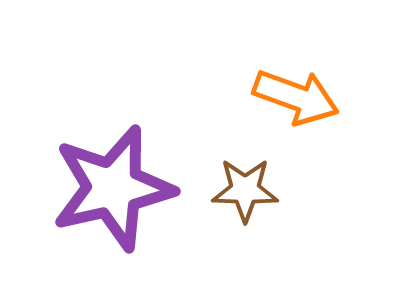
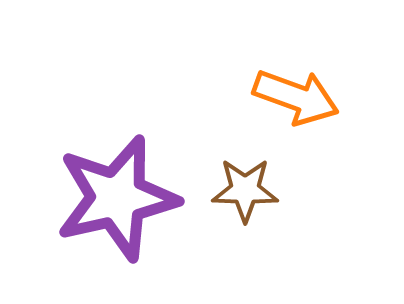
purple star: moved 4 px right, 10 px down
